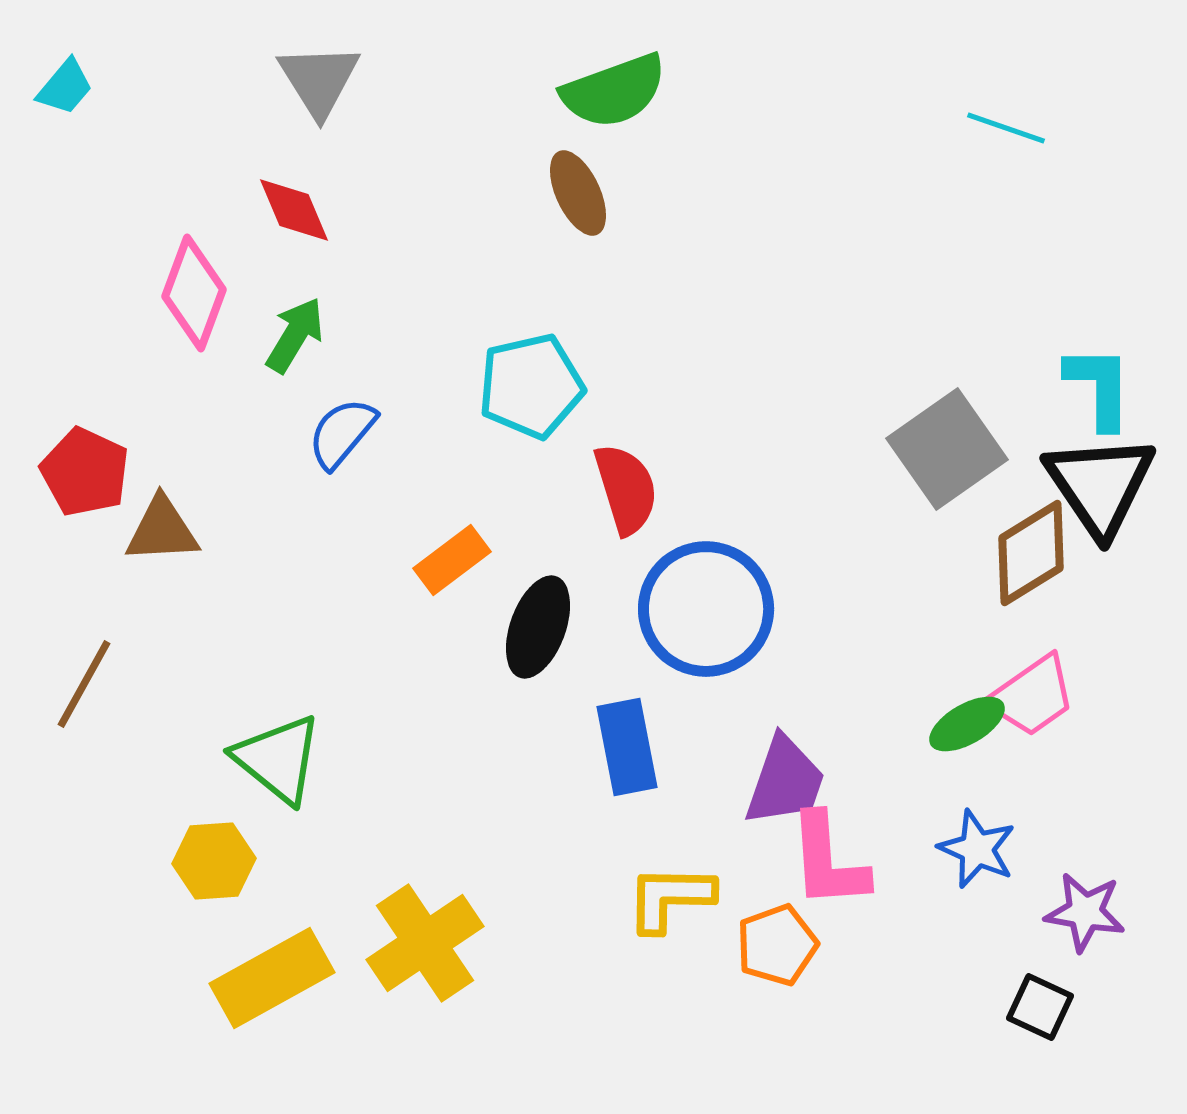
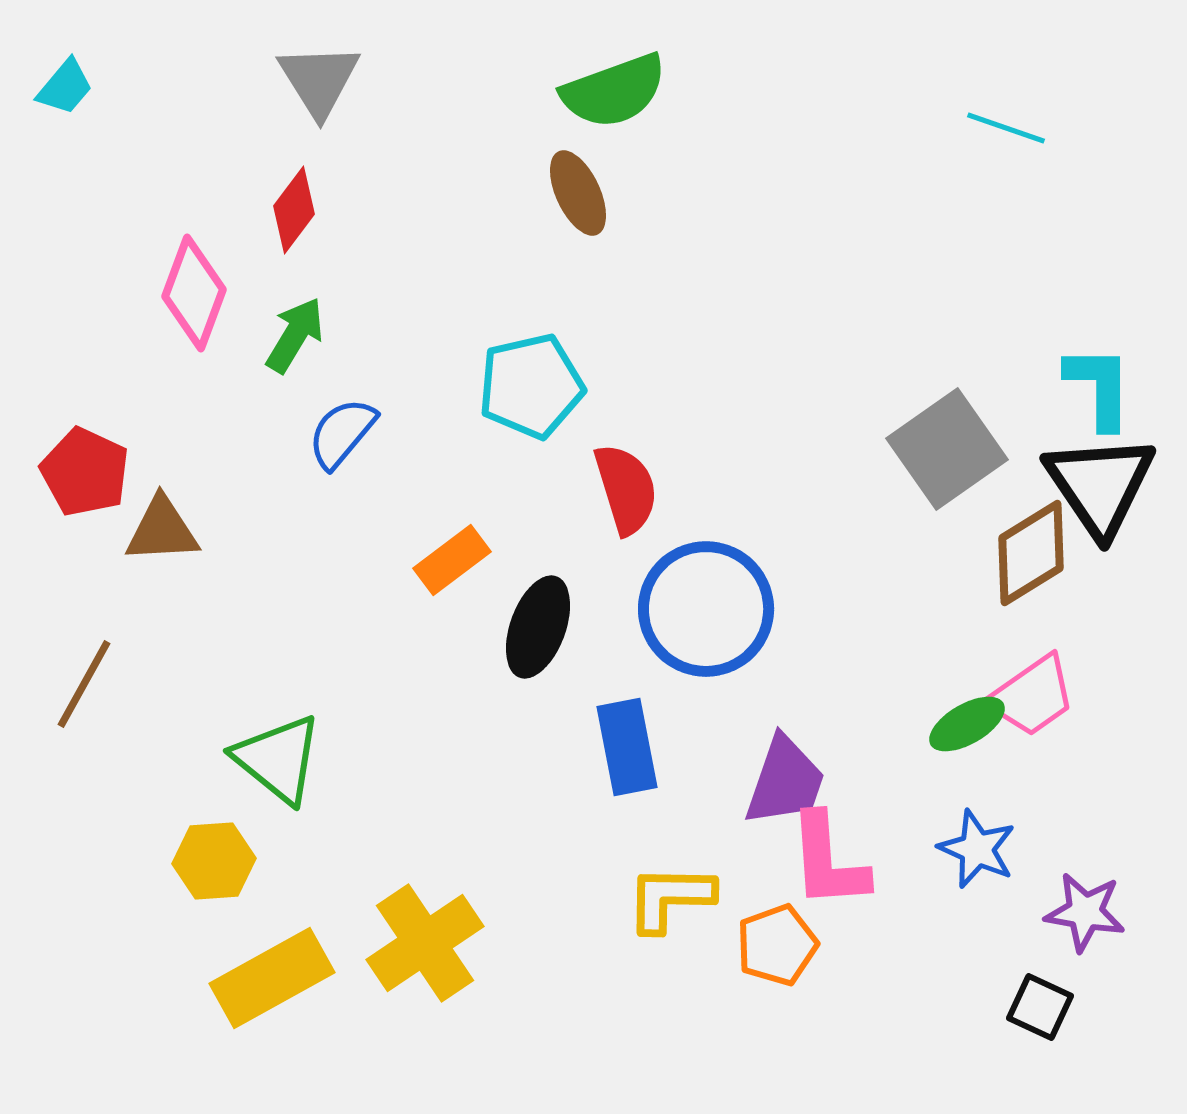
red diamond: rotated 60 degrees clockwise
